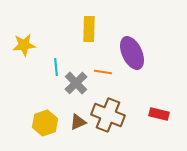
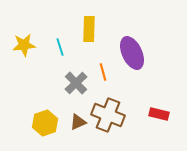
cyan line: moved 4 px right, 20 px up; rotated 12 degrees counterclockwise
orange line: rotated 66 degrees clockwise
